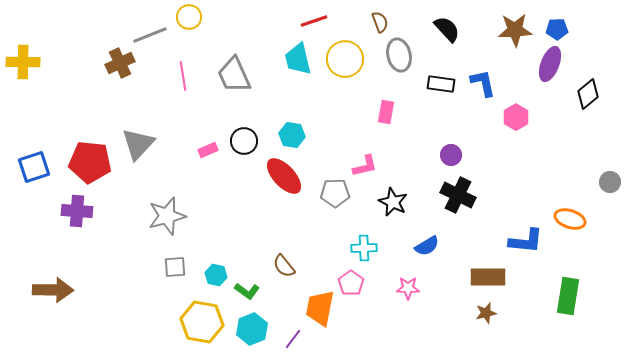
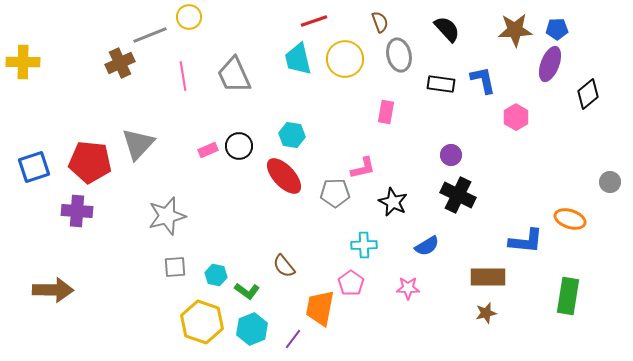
blue L-shape at (483, 83): moved 3 px up
black circle at (244, 141): moved 5 px left, 5 px down
pink L-shape at (365, 166): moved 2 px left, 2 px down
cyan cross at (364, 248): moved 3 px up
yellow hexagon at (202, 322): rotated 9 degrees clockwise
